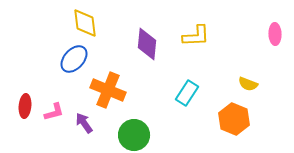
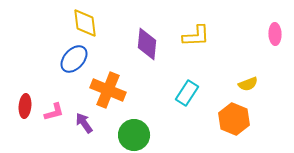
yellow semicircle: rotated 42 degrees counterclockwise
